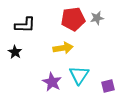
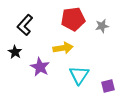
gray star: moved 5 px right, 8 px down
black L-shape: rotated 130 degrees clockwise
purple star: moved 12 px left, 15 px up
